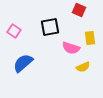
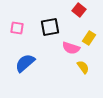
red square: rotated 16 degrees clockwise
pink square: moved 3 px right, 3 px up; rotated 24 degrees counterclockwise
yellow rectangle: moved 1 px left; rotated 40 degrees clockwise
blue semicircle: moved 2 px right
yellow semicircle: rotated 104 degrees counterclockwise
